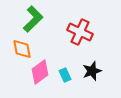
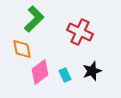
green L-shape: moved 1 px right
